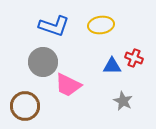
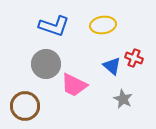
yellow ellipse: moved 2 px right
gray circle: moved 3 px right, 2 px down
blue triangle: rotated 42 degrees clockwise
pink trapezoid: moved 6 px right
gray star: moved 2 px up
